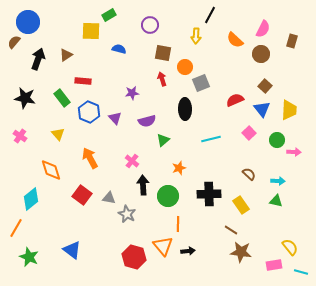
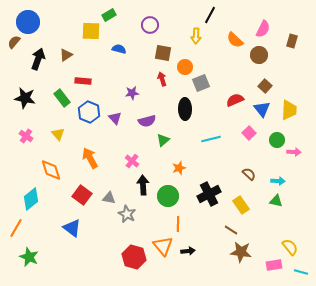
brown circle at (261, 54): moved 2 px left, 1 px down
pink cross at (20, 136): moved 6 px right
black cross at (209, 194): rotated 25 degrees counterclockwise
blue triangle at (72, 250): moved 22 px up
